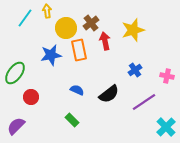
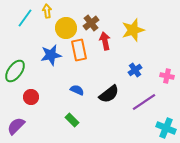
green ellipse: moved 2 px up
cyan cross: moved 1 px down; rotated 24 degrees counterclockwise
